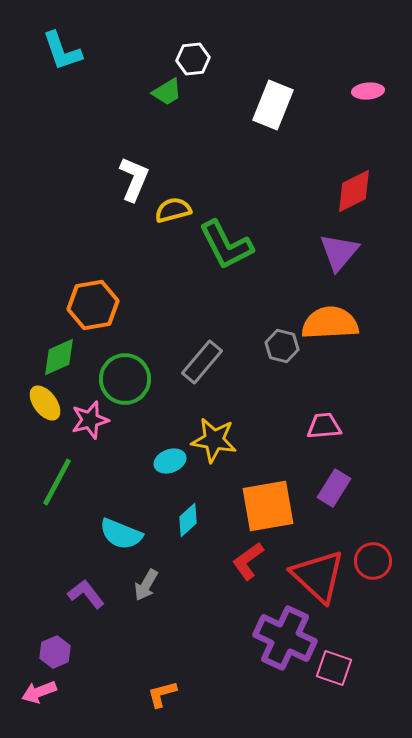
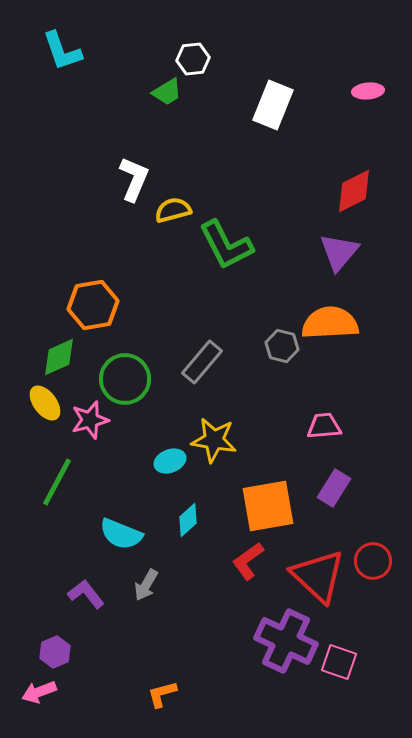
purple cross: moved 1 px right, 3 px down
pink square: moved 5 px right, 6 px up
